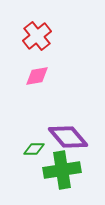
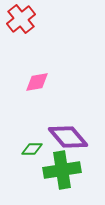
red cross: moved 16 px left, 17 px up
pink diamond: moved 6 px down
green diamond: moved 2 px left
